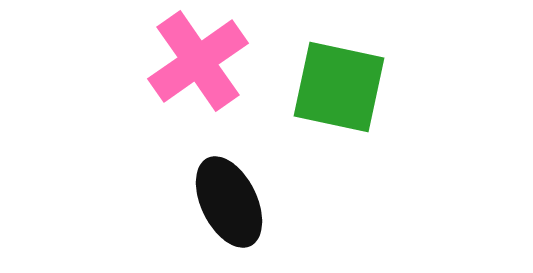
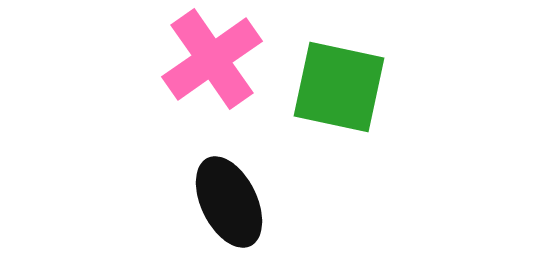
pink cross: moved 14 px right, 2 px up
